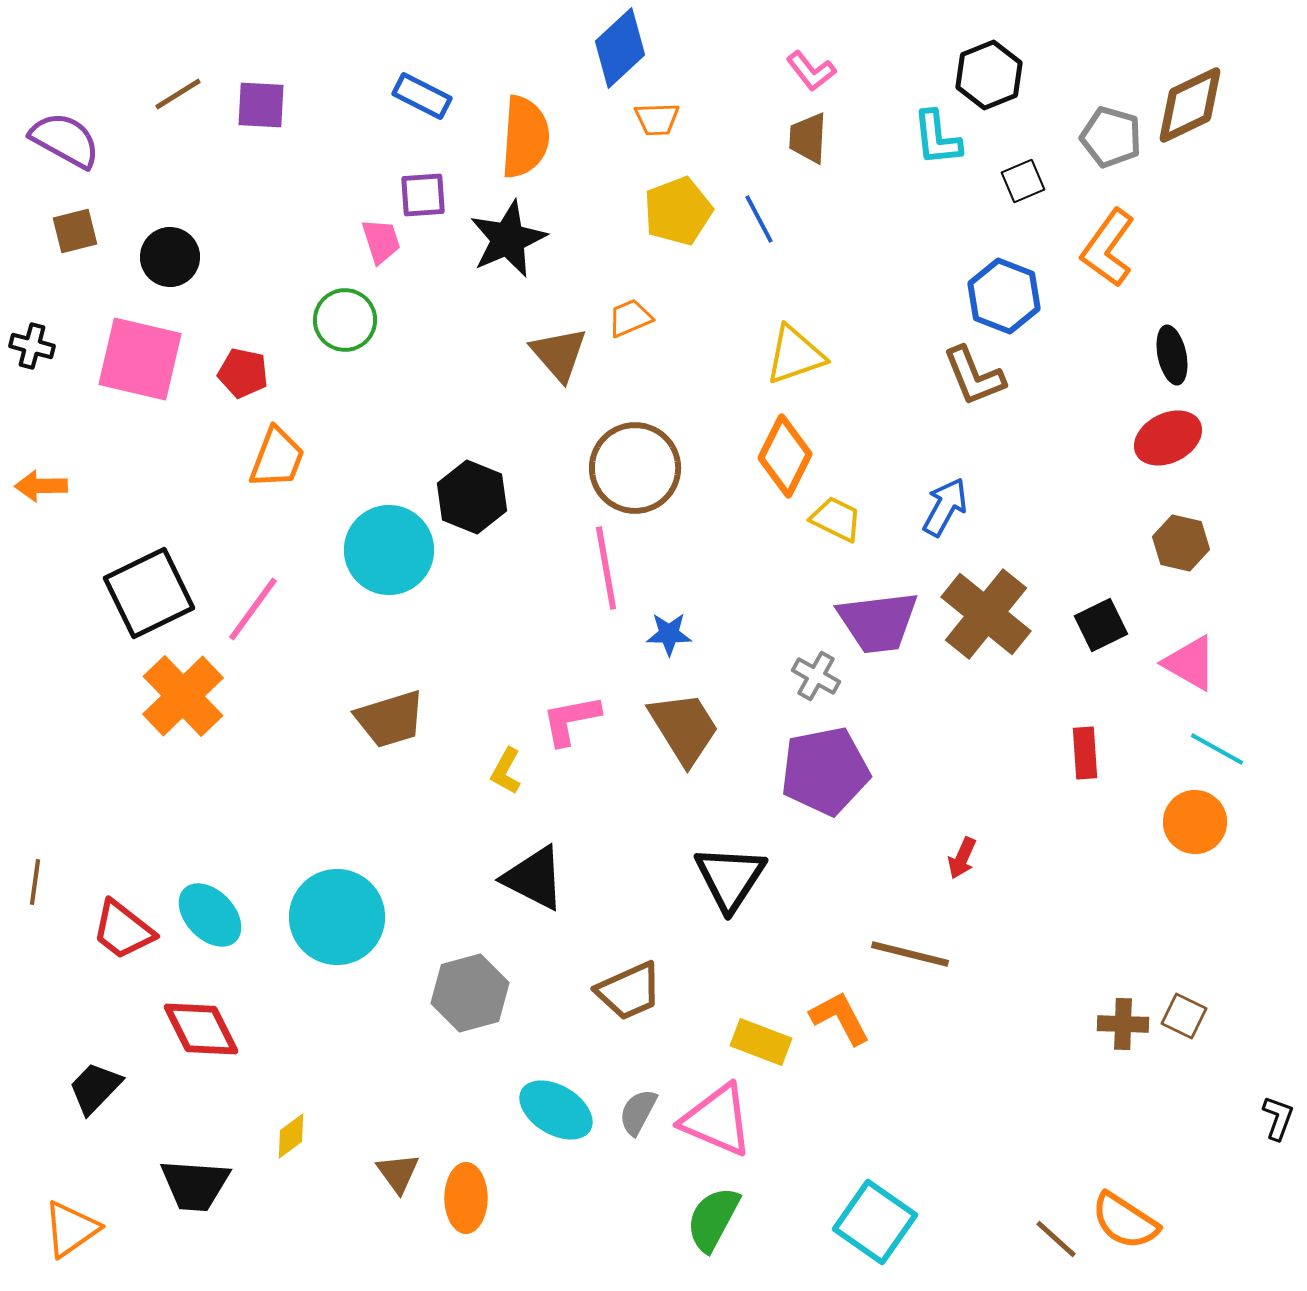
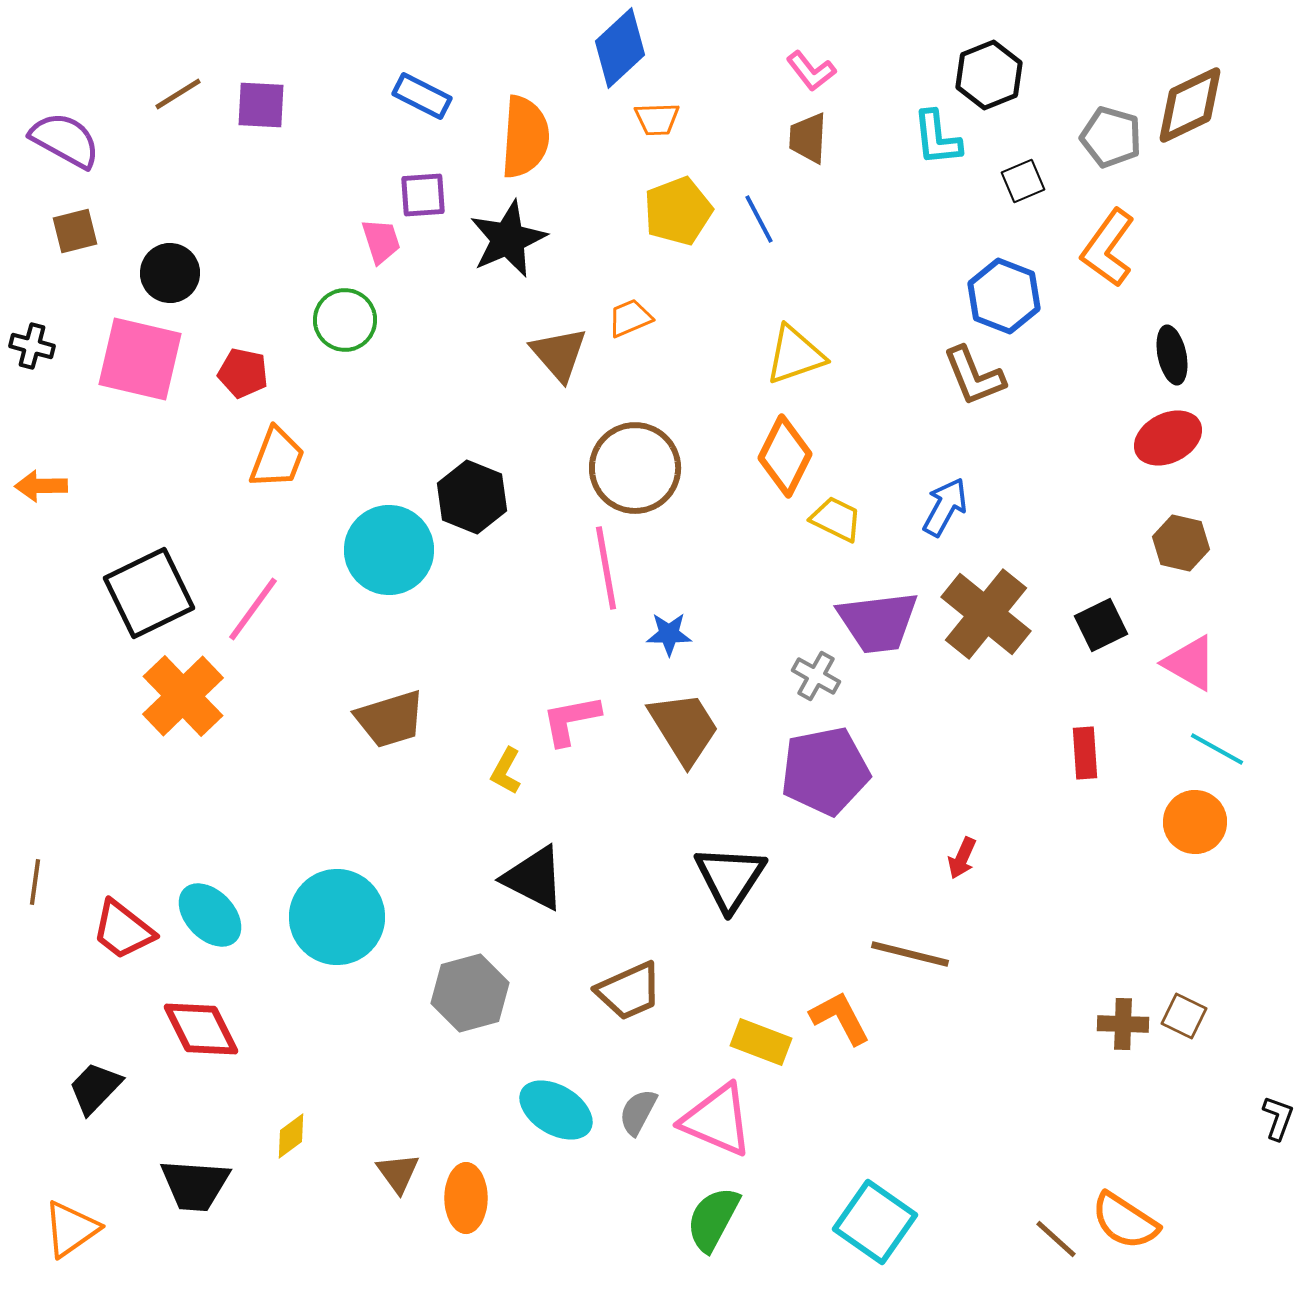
black circle at (170, 257): moved 16 px down
